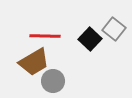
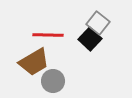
gray square: moved 16 px left, 6 px up
red line: moved 3 px right, 1 px up
